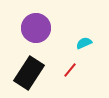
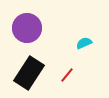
purple circle: moved 9 px left
red line: moved 3 px left, 5 px down
